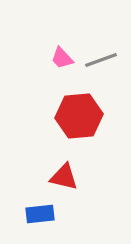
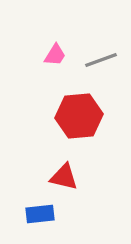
pink trapezoid: moved 7 px left, 3 px up; rotated 105 degrees counterclockwise
